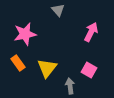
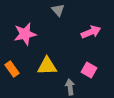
pink arrow: rotated 42 degrees clockwise
orange rectangle: moved 6 px left, 6 px down
yellow triangle: moved 2 px up; rotated 50 degrees clockwise
gray arrow: moved 1 px down
